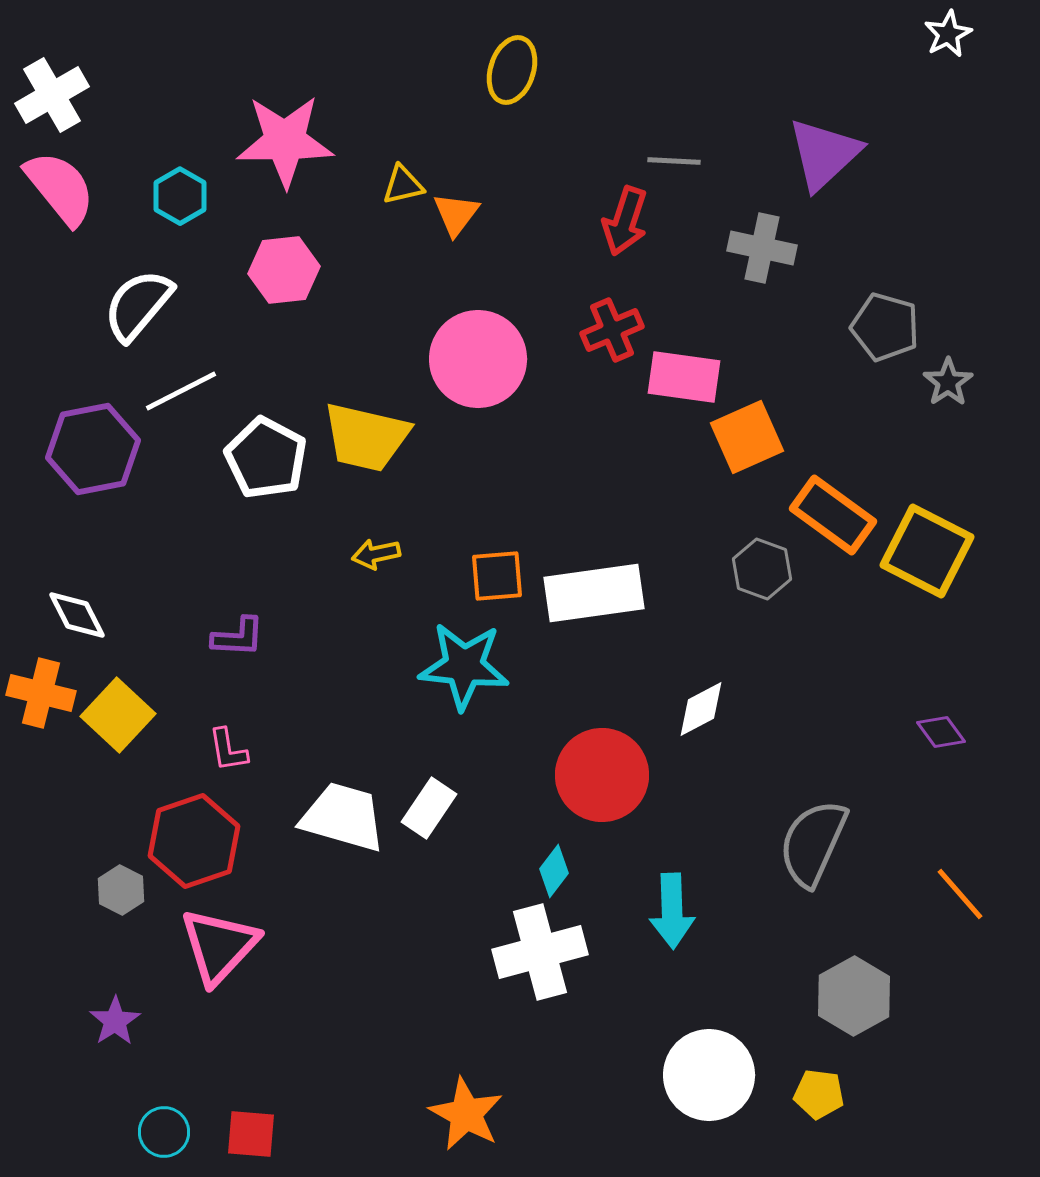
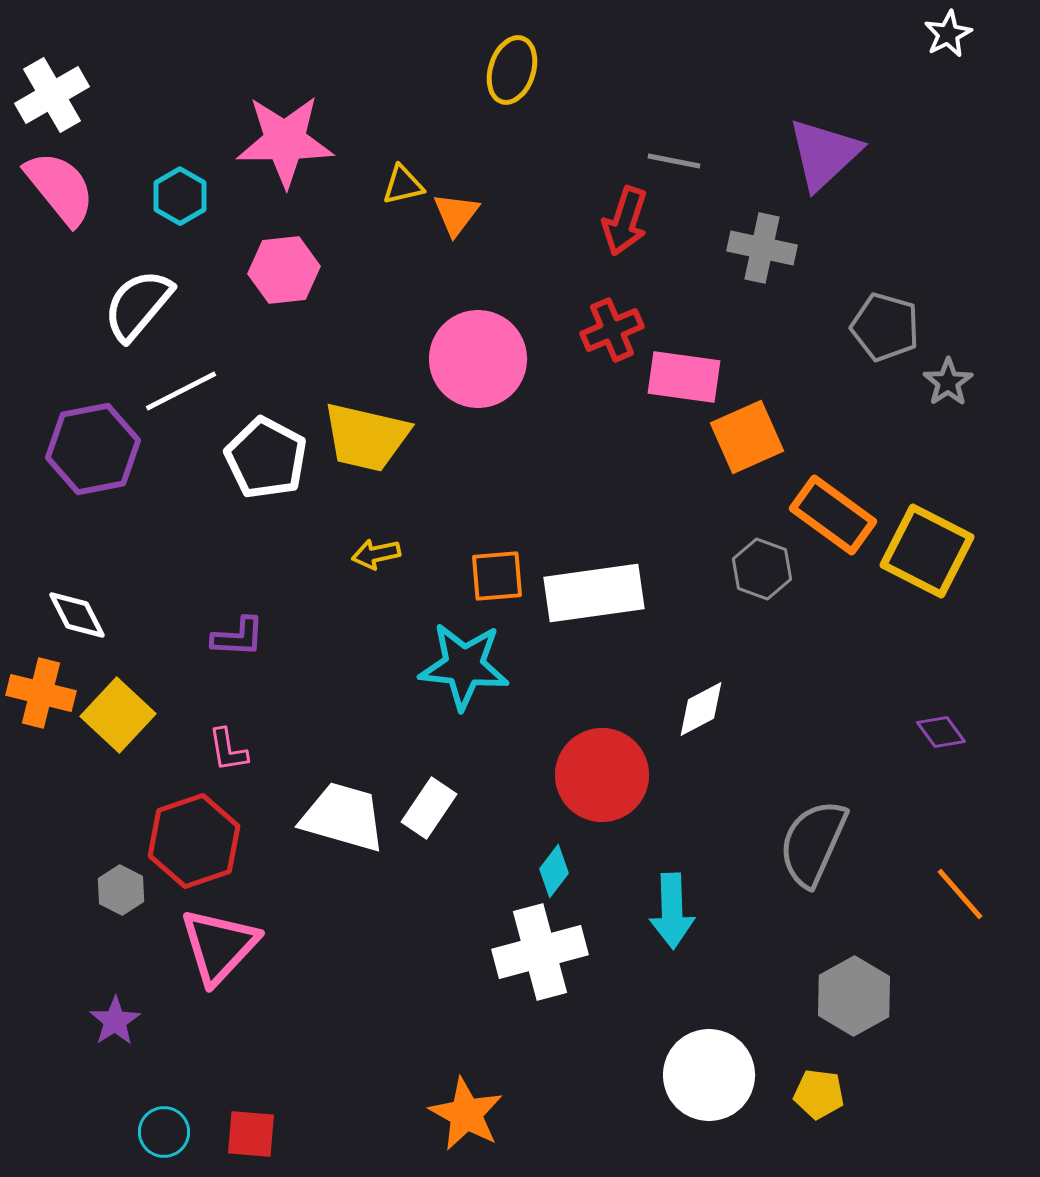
gray line at (674, 161): rotated 8 degrees clockwise
